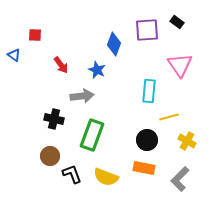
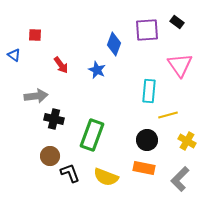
gray arrow: moved 46 px left
yellow line: moved 1 px left, 2 px up
black L-shape: moved 2 px left, 1 px up
